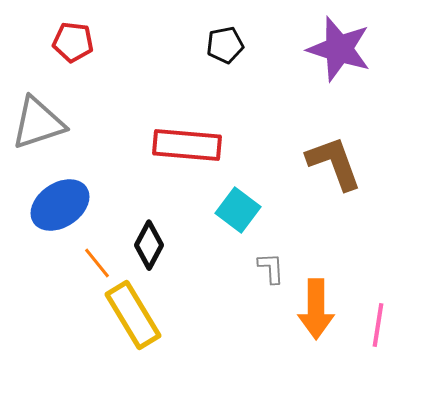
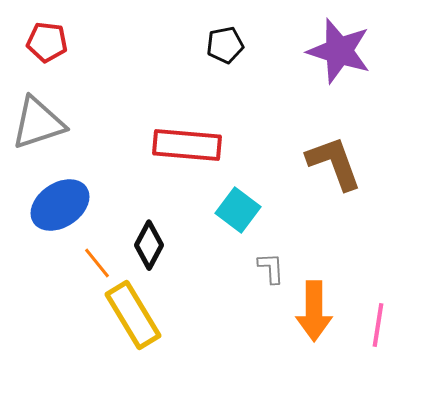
red pentagon: moved 26 px left
purple star: moved 2 px down
orange arrow: moved 2 px left, 2 px down
